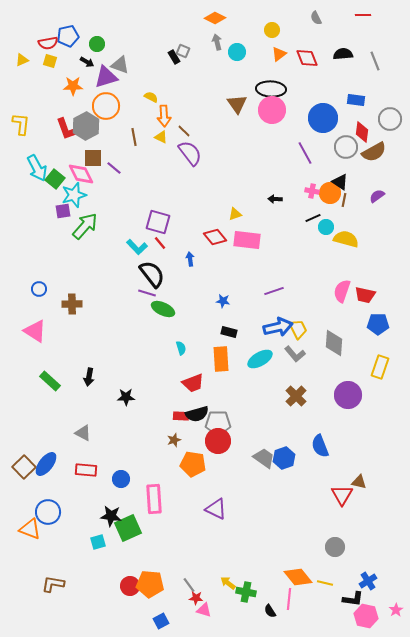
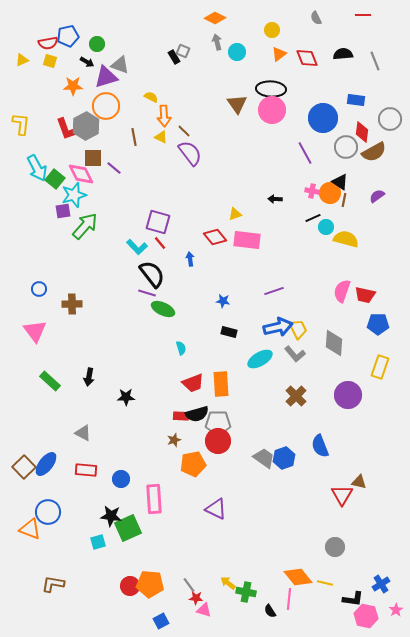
pink triangle at (35, 331): rotated 20 degrees clockwise
orange rectangle at (221, 359): moved 25 px down
orange pentagon at (193, 464): rotated 20 degrees counterclockwise
blue cross at (368, 581): moved 13 px right, 3 px down
